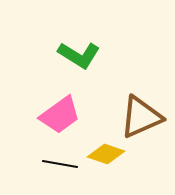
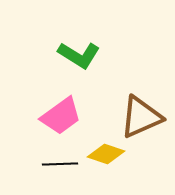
pink trapezoid: moved 1 px right, 1 px down
black line: rotated 12 degrees counterclockwise
